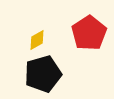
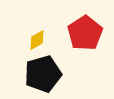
red pentagon: moved 4 px left
